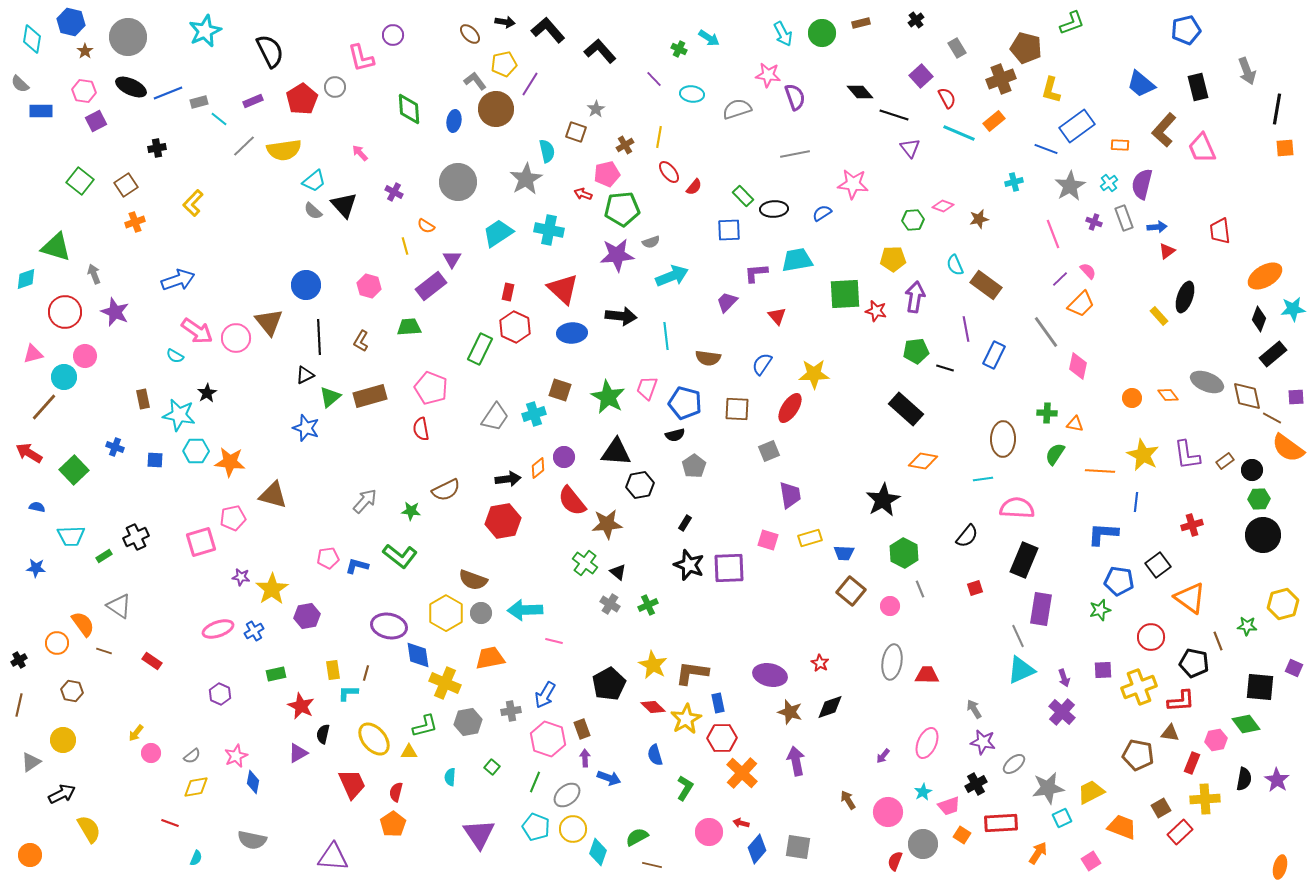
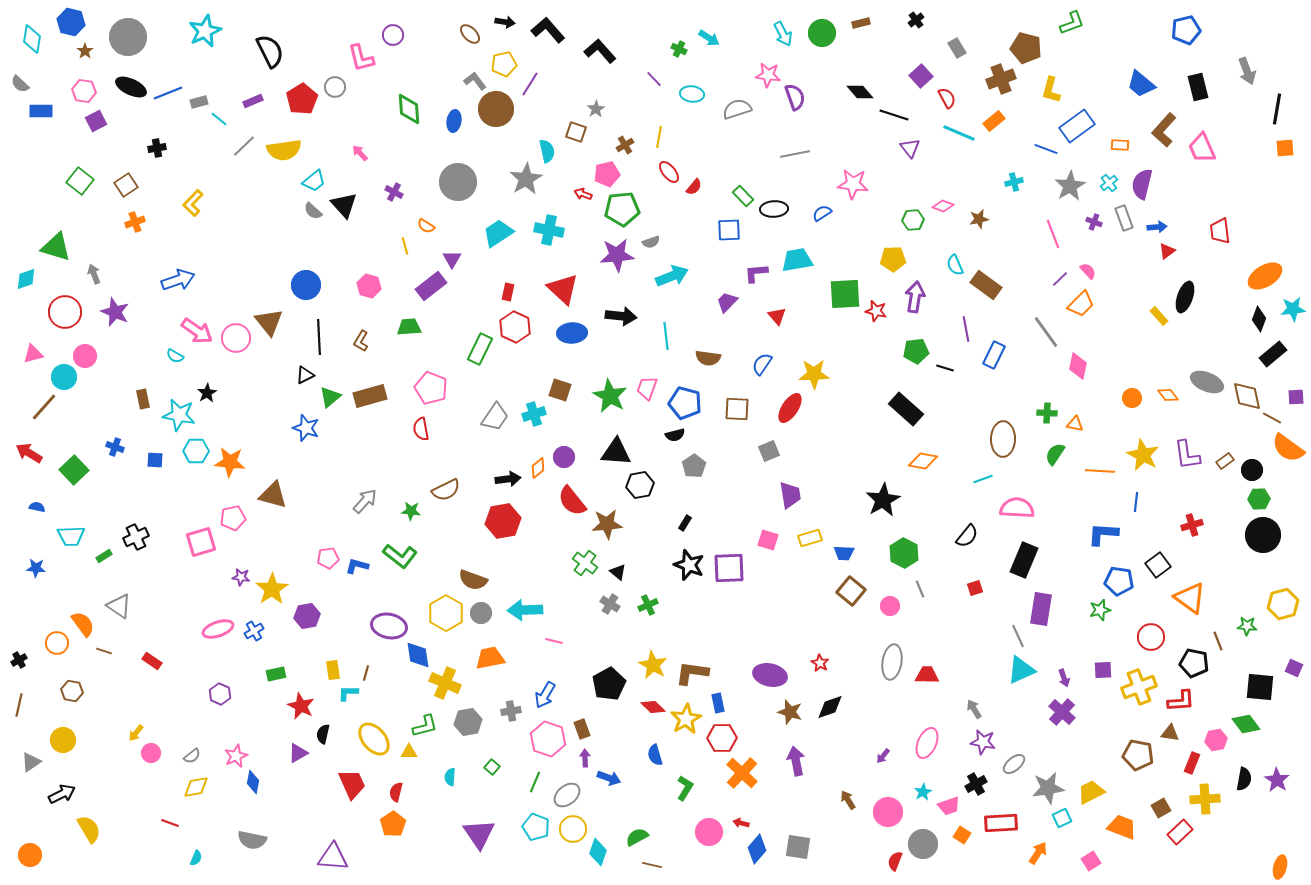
green star at (608, 397): moved 2 px right, 1 px up
cyan line at (983, 479): rotated 12 degrees counterclockwise
